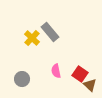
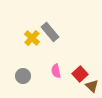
red square: rotated 14 degrees clockwise
gray circle: moved 1 px right, 3 px up
brown triangle: moved 2 px right, 1 px down
